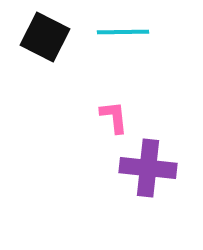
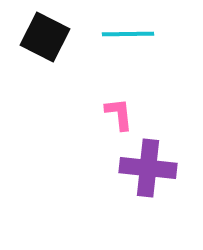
cyan line: moved 5 px right, 2 px down
pink L-shape: moved 5 px right, 3 px up
